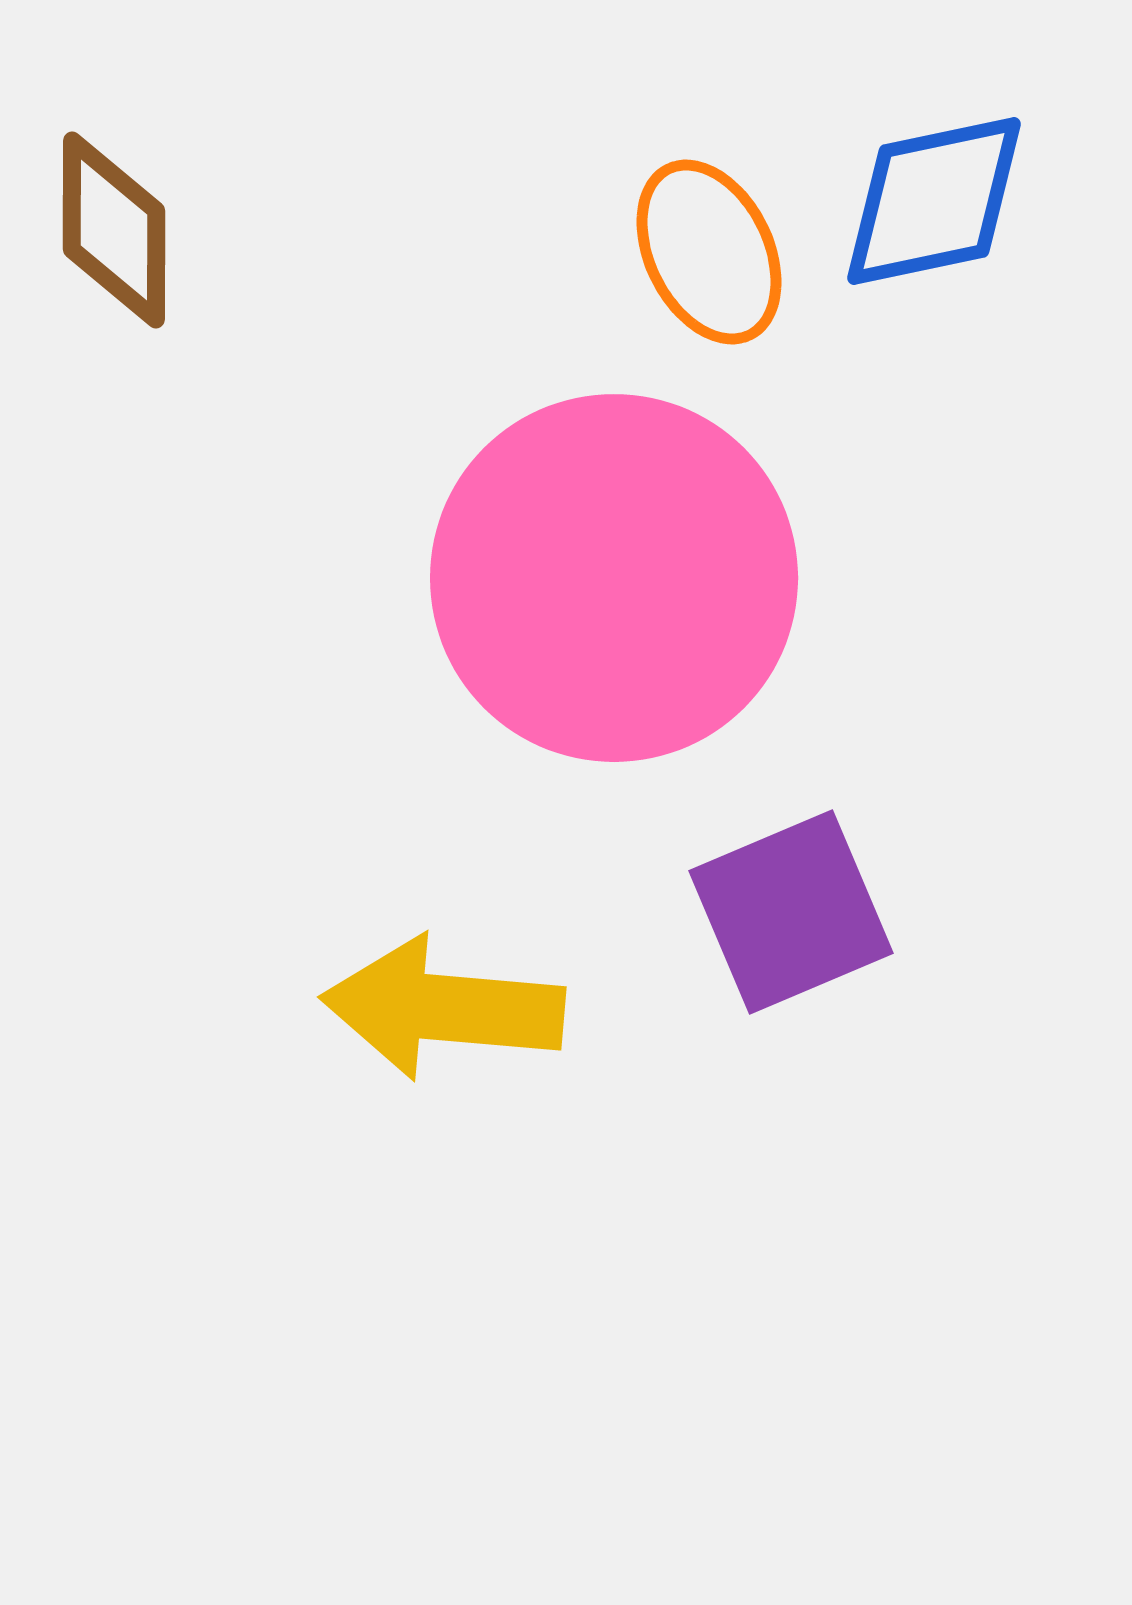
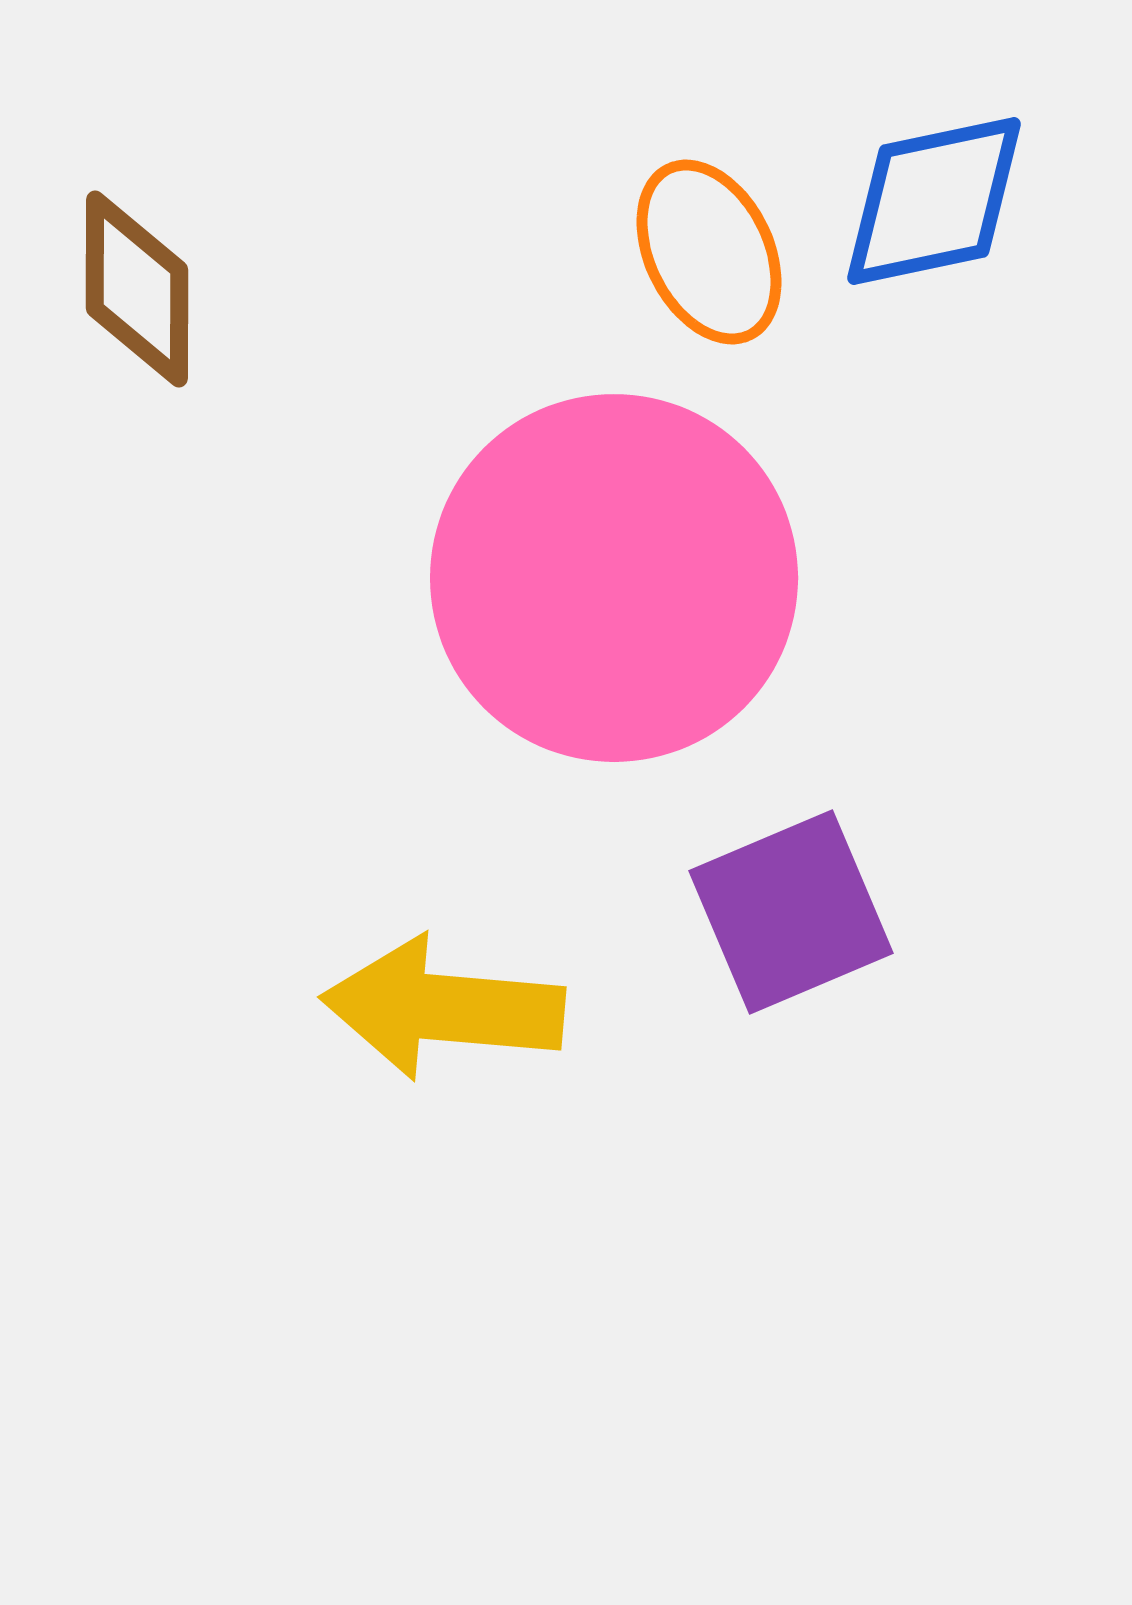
brown diamond: moved 23 px right, 59 px down
